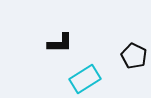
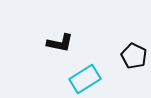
black L-shape: rotated 12 degrees clockwise
